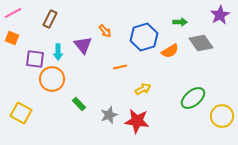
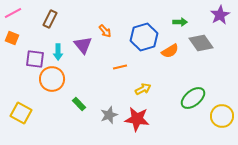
red star: moved 2 px up
